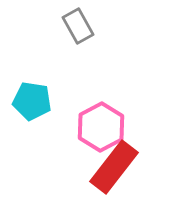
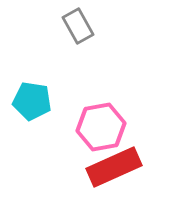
pink hexagon: rotated 18 degrees clockwise
red rectangle: rotated 28 degrees clockwise
